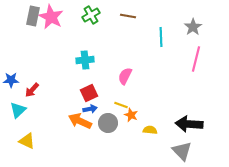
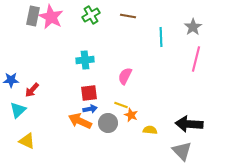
red square: rotated 18 degrees clockwise
